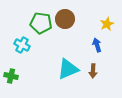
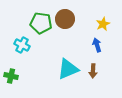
yellow star: moved 4 px left
